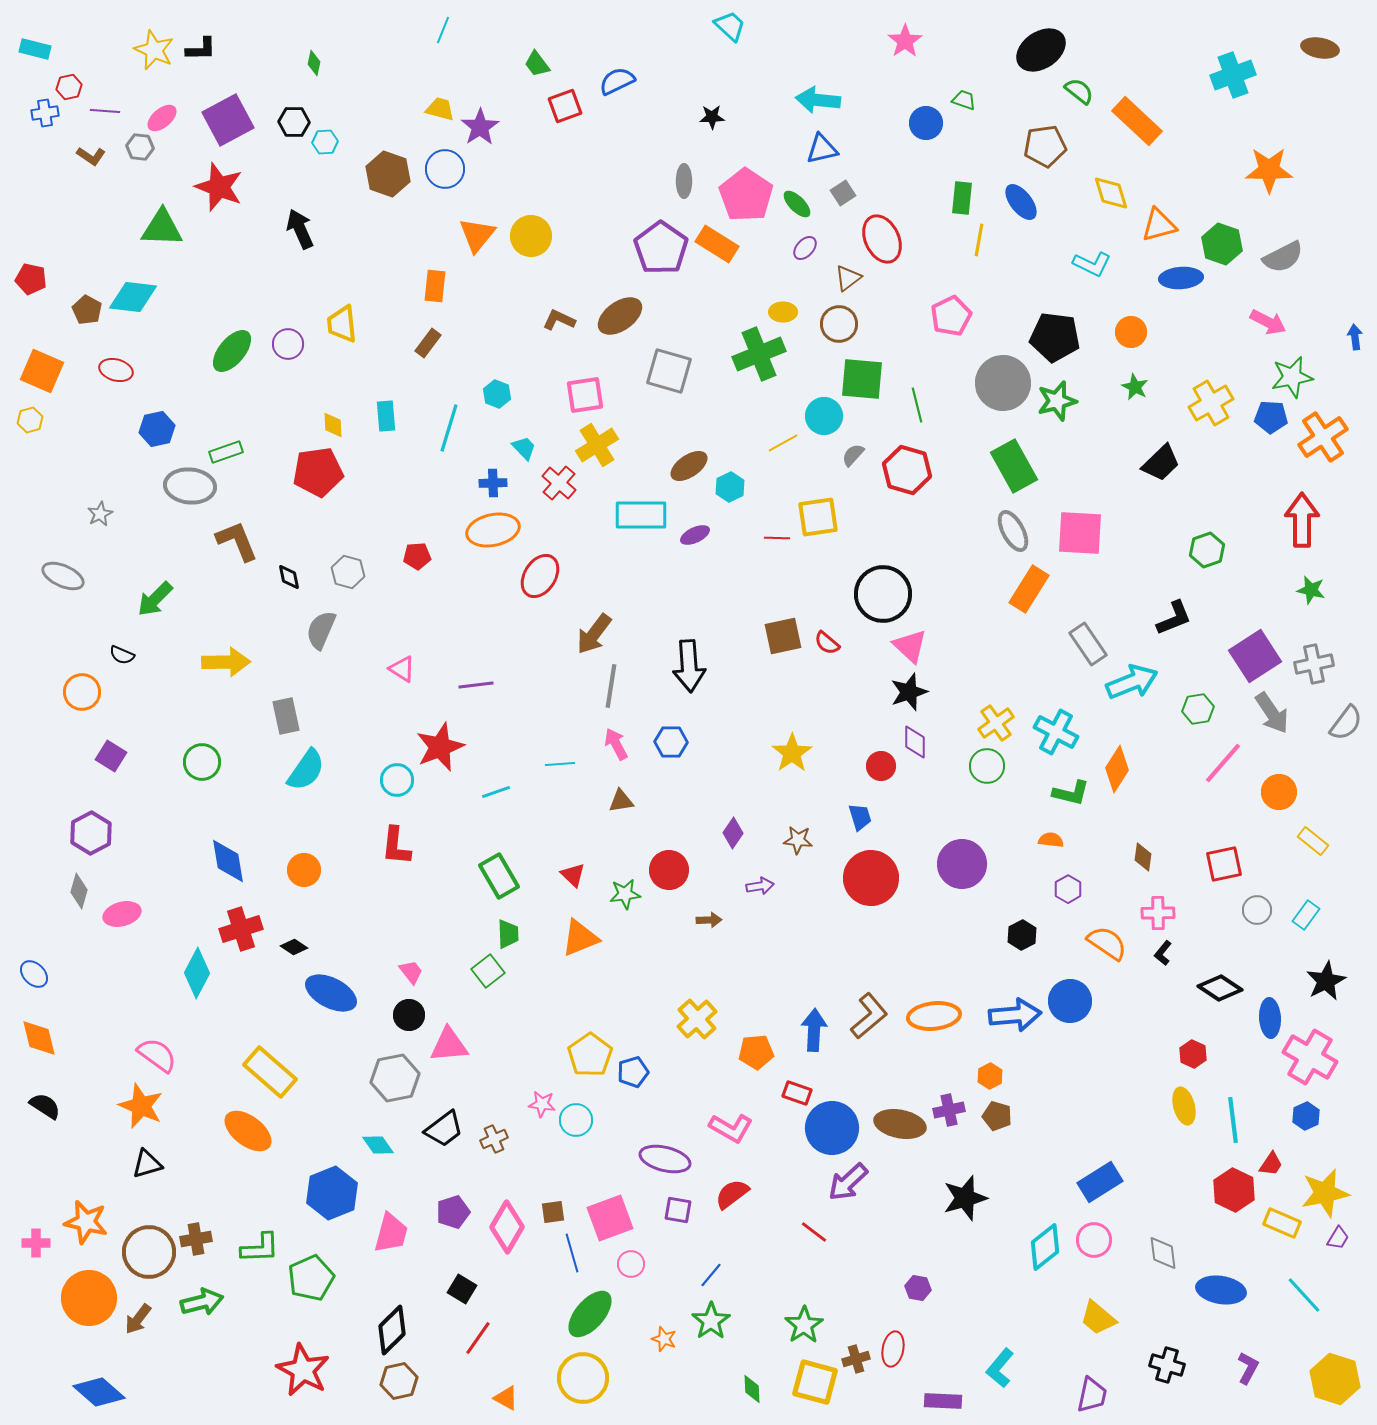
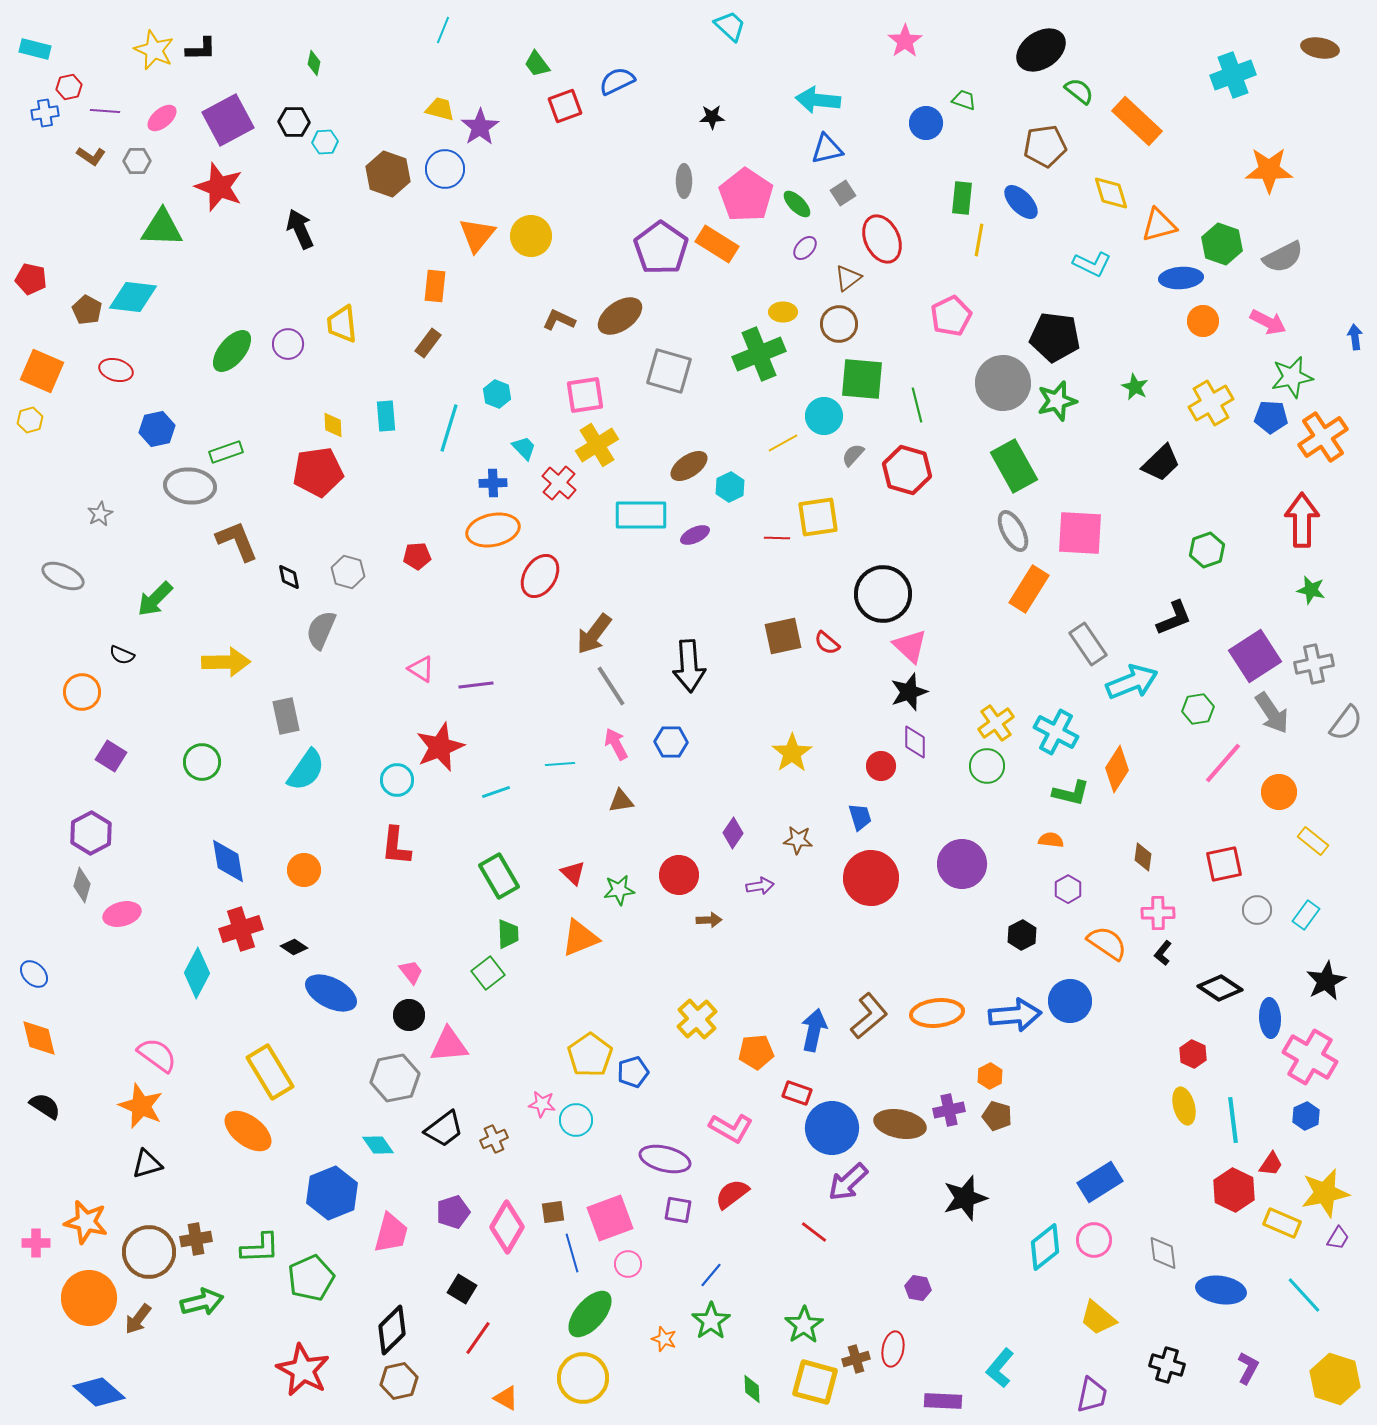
gray hexagon at (140, 147): moved 3 px left, 14 px down; rotated 8 degrees counterclockwise
blue triangle at (822, 149): moved 5 px right
blue ellipse at (1021, 202): rotated 6 degrees counterclockwise
orange circle at (1131, 332): moved 72 px right, 11 px up
pink triangle at (402, 669): moved 19 px right
gray line at (611, 686): rotated 42 degrees counterclockwise
red circle at (669, 870): moved 10 px right, 5 px down
red triangle at (573, 875): moved 2 px up
gray diamond at (79, 891): moved 3 px right, 6 px up
green star at (625, 894): moved 6 px left, 4 px up
green square at (488, 971): moved 2 px down
orange ellipse at (934, 1016): moved 3 px right, 3 px up
blue arrow at (814, 1030): rotated 9 degrees clockwise
yellow rectangle at (270, 1072): rotated 18 degrees clockwise
pink circle at (631, 1264): moved 3 px left
